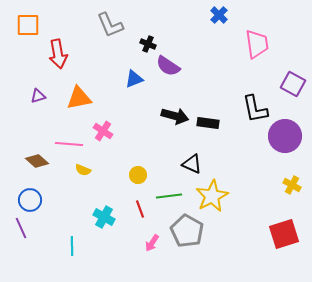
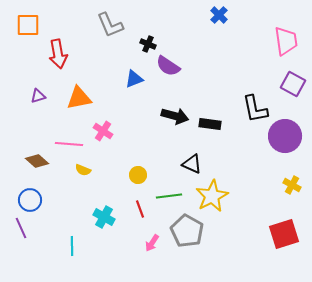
pink trapezoid: moved 29 px right, 3 px up
black rectangle: moved 2 px right, 1 px down
